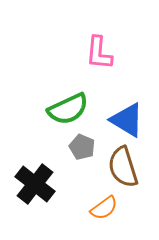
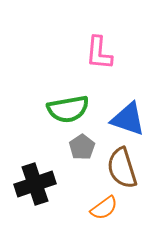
green semicircle: rotated 15 degrees clockwise
blue triangle: moved 1 px right, 1 px up; rotated 12 degrees counterclockwise
gray pentagon: rotated 15 degrees clockwise
brown semicircle: moved 1 px left, 1 px down
black cross: rotated 33 degrees clockwise
